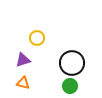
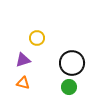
green circle: moved 1 px left, 1 px down
